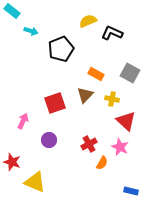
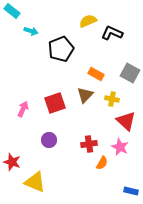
pink arrow: moved 12 px up
red cross: rotated 21 degrees clockwise
